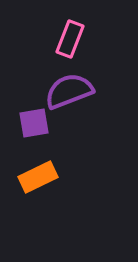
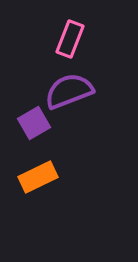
purple square: rotated 20 degrees counterclockwise
